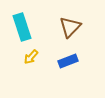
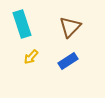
cyan rectangle: moved 3 px up
blue rectangle: rotated 12 degrees counterclockwise
